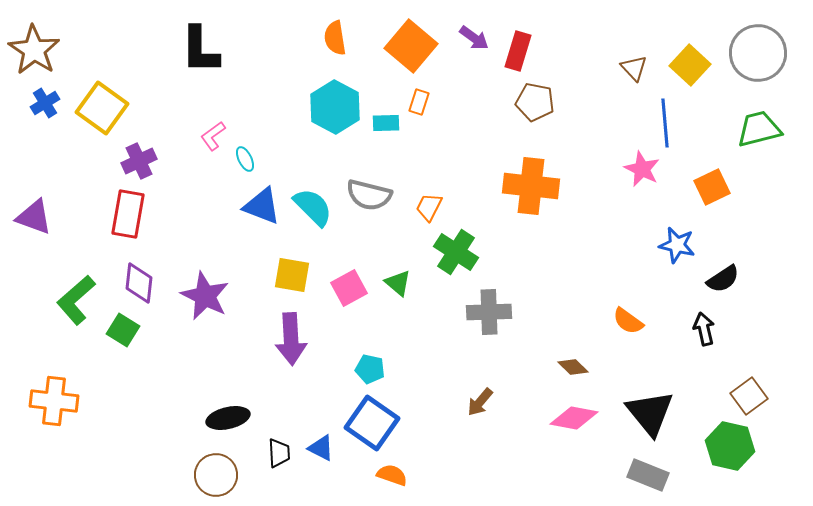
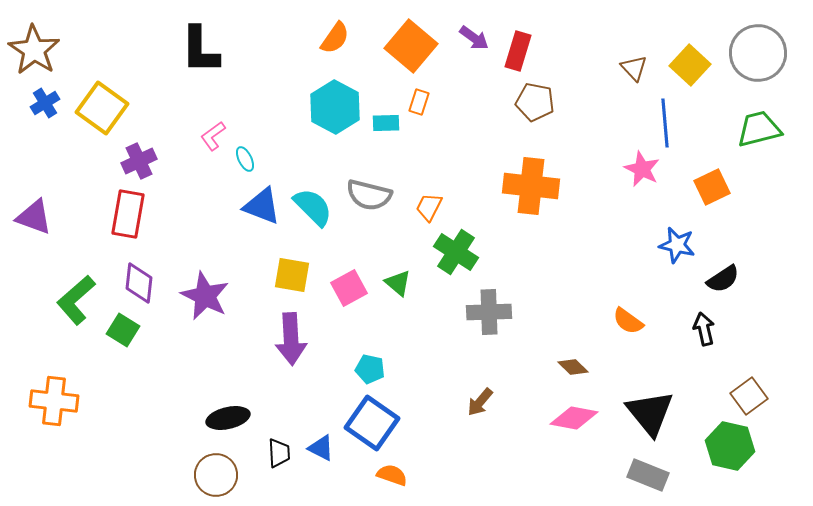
orange semicircle at (335, 38): rotated 136 degrees counterclockwise
